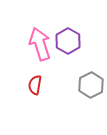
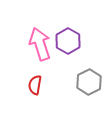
gray hexagon: moved 2 px left, 3 px up
